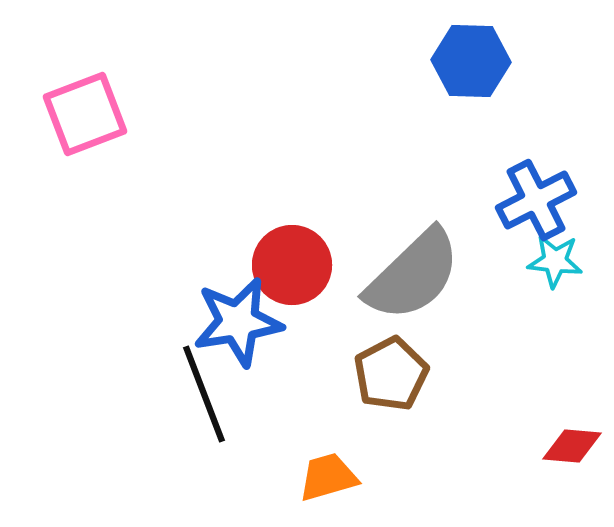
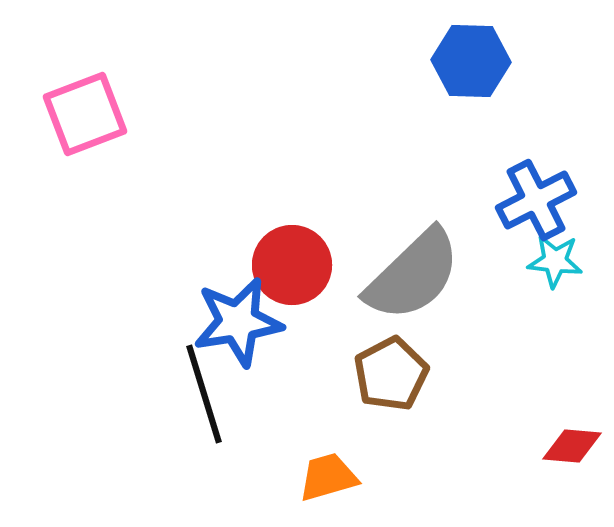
black line: rotated 4 degrees clockwise
